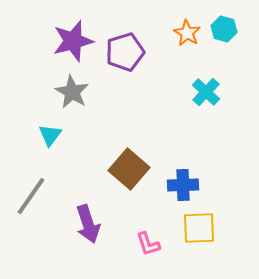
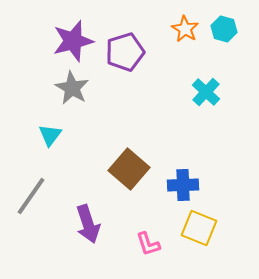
orange star: moved 2 px left, 4 px up
gray star: moved 4 px up
yellow square: rotated 24 degrees clockwise
